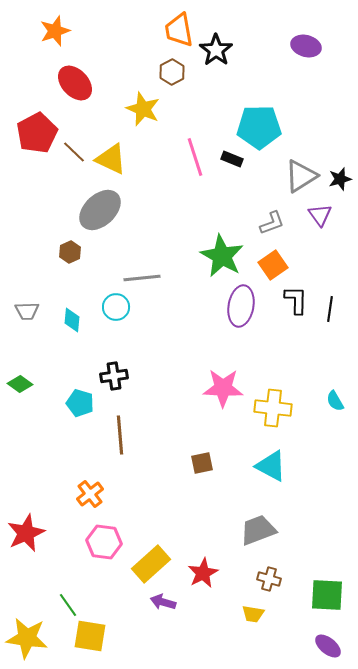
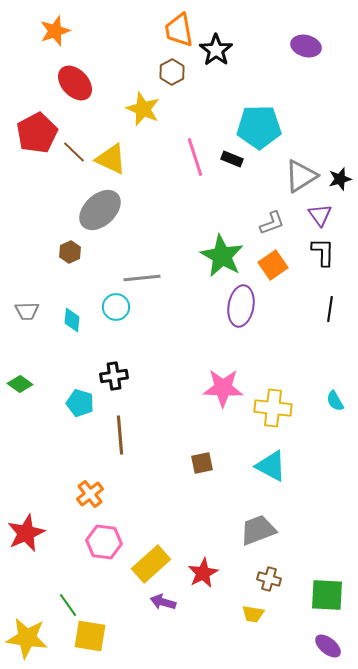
black L-shape at (296, 300): moved 27 px right, 48 px up
